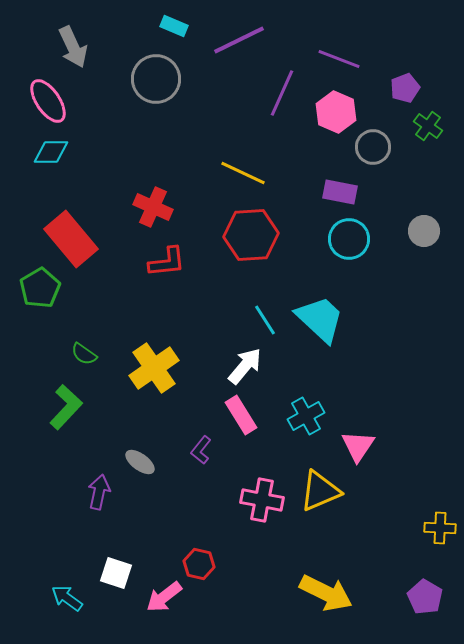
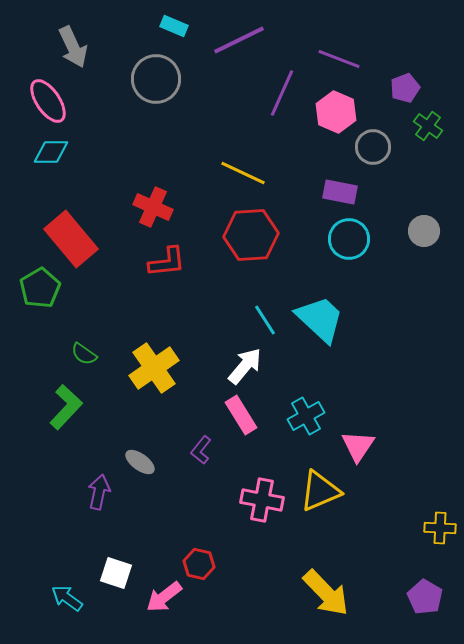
yellow arrow at (326, 593): rotated 20 degrees clockwise
